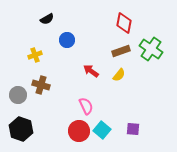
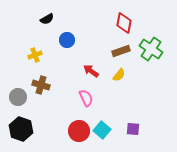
gray circle: moved 2 px down
pink semicircle: moved 8 px up
